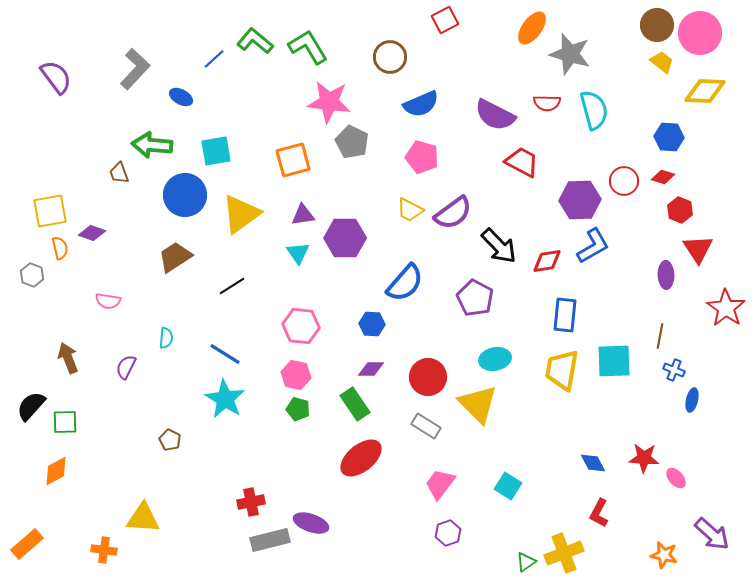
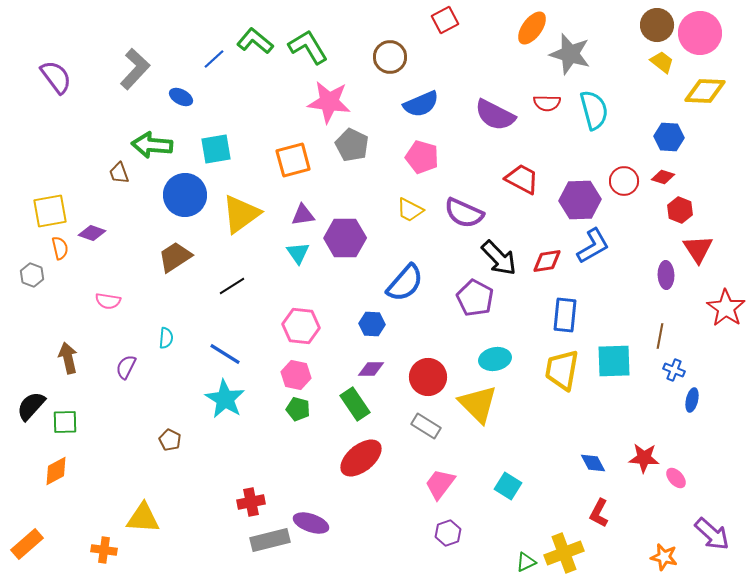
gray pentagon at (352, 142): moved 3 px down
cyan square at (216, 151): moved 2 px up
red trapezoid at (522, 162): moved 17 px down
purple semicircle at (453, 213): moved 11 px right; rotated 60 degrees clockwise
black arrow at (499, 246): moved 12 px down
brown arrow at (68, 358): rotated 8 degrees clockwise
orange star at (664, 555): moved 2 px down
green triangle at (526, 562): rotated 10 degrees clockwise
